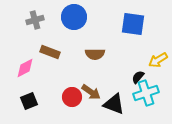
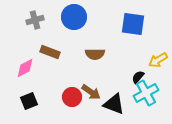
cyan cross: rotated 10 degrees counterclockwise
